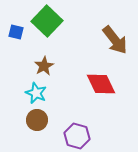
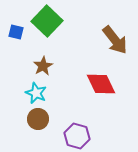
brown star: moved 1 px left
brown circle: moved 1 px right, 1 px up
